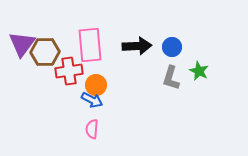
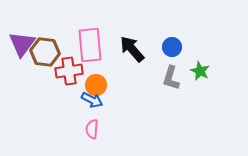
black arrow: moved 5 px left, 3 px down; rotated 128 degrees counterclockwise
brown hexagon: rotated 8 degrees clockwise
green star: moved 1 px right
